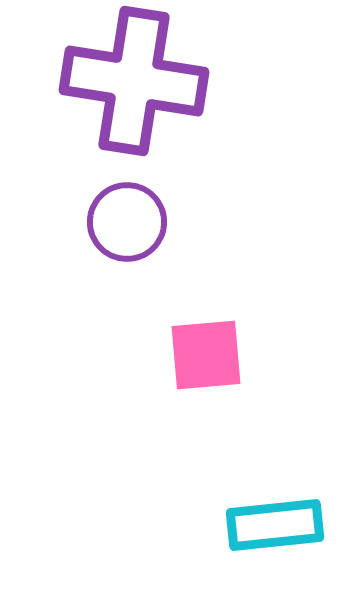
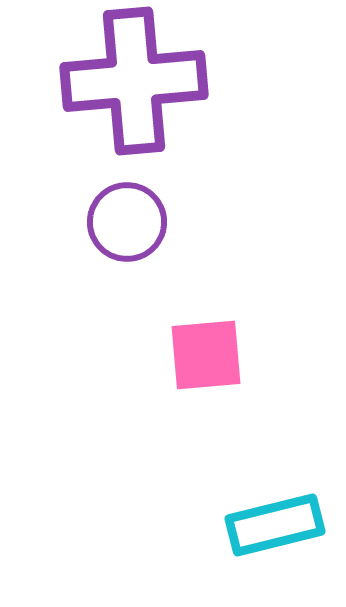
purple cross: rotated 14 degrees counterclockwise
cyan rectangle: rotated 8 degrees counterclockwise
